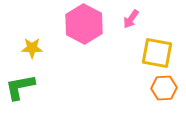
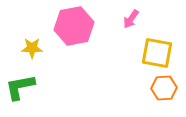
pink hexagon: moved 10 px left, 2 px down; rotated 21 degrees clockwise
